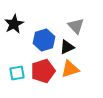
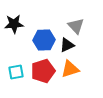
black star: rotated 24 degrees clockwise
blue hexagon: rotated 15 degrees clockwise
black triangle: moved 2 px up
cyan square: moved 1 px left, 1 px up
